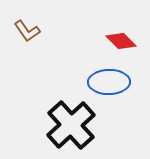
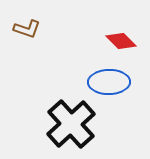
brown L-shape: moved 2 px up; rotated 36 degrees counterclockwise
black cross: moved 1 px up
